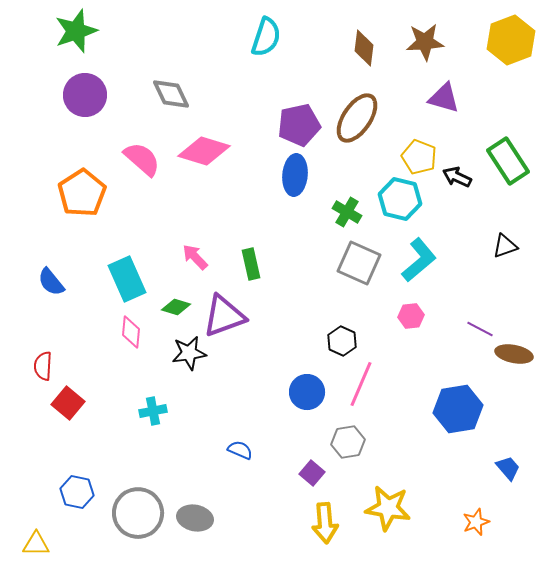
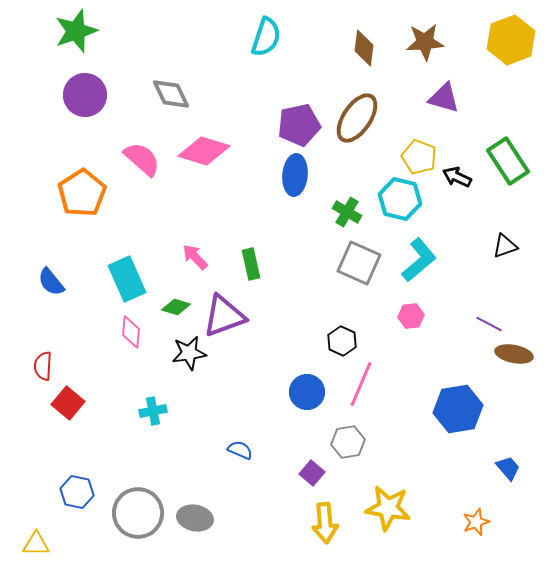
purple line at (480, 329): moved 9 px right, 5 px up
